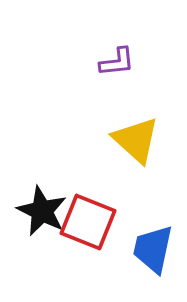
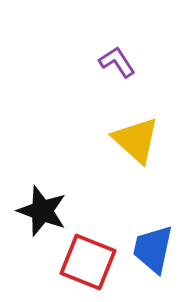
purple L-shape: rotated 117 degrees counterclockwise
black star: rotated 6 degrees counterclockwise
red square: moved 40 px down
